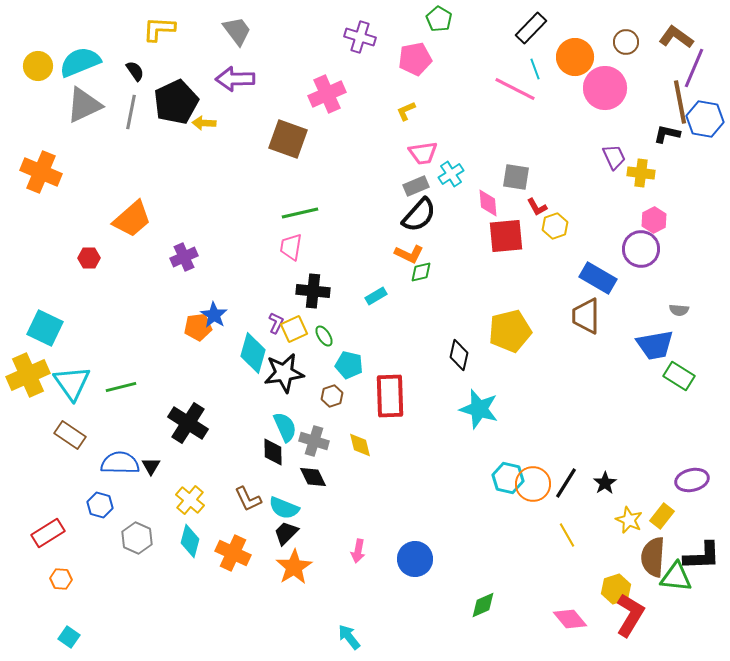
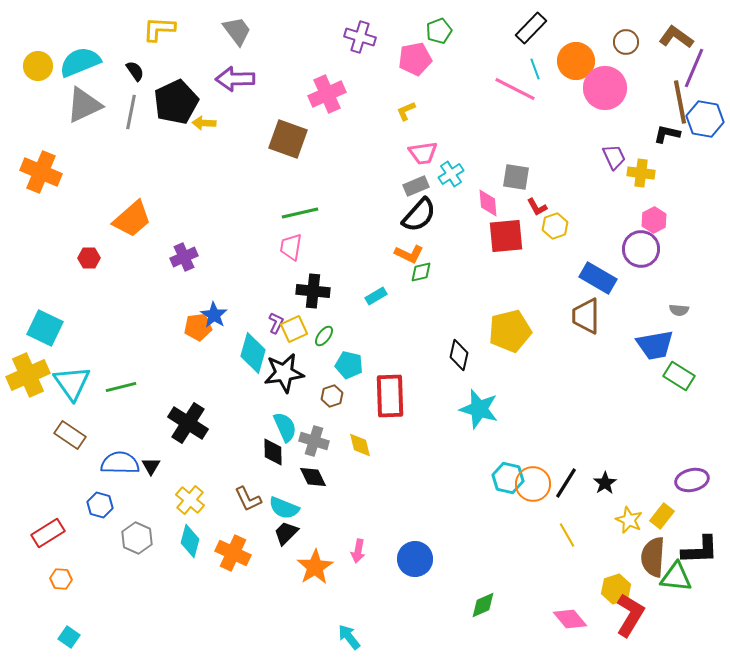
green pentagon at (439, 19): moved 12 px down; rotated 20 degrees clockwise
orange circle at (575, 57): moved 1 px right, 4 px down
green ellipse at (324, 336): rotated 70 degrees clockwise
black L-shape at (702, 556): moved 2 px left, 6 px up
orange star at (294, 567): moved 21 px right
